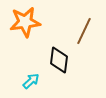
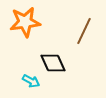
black diamond: moved 6 px left, 3 px down; rotated 32 degrees counterclockwise
cyan arrow: rotated 72 degrees clockwise
